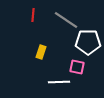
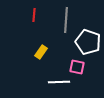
red line: moved 1 px right
gray line: rotated 60 degrees clockwise
white pentagon: rotated 20 degrees clockwise
yellow rectangle: rotated 16 degrees clockwise
